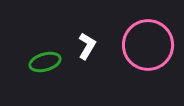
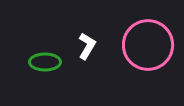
green ellipse: rotated 16 degrees clockwise
